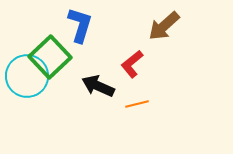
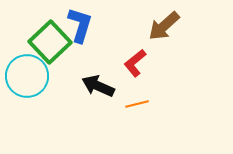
green square: moved 15 px up
red L-shape: moved 3 px right, 1 px up
